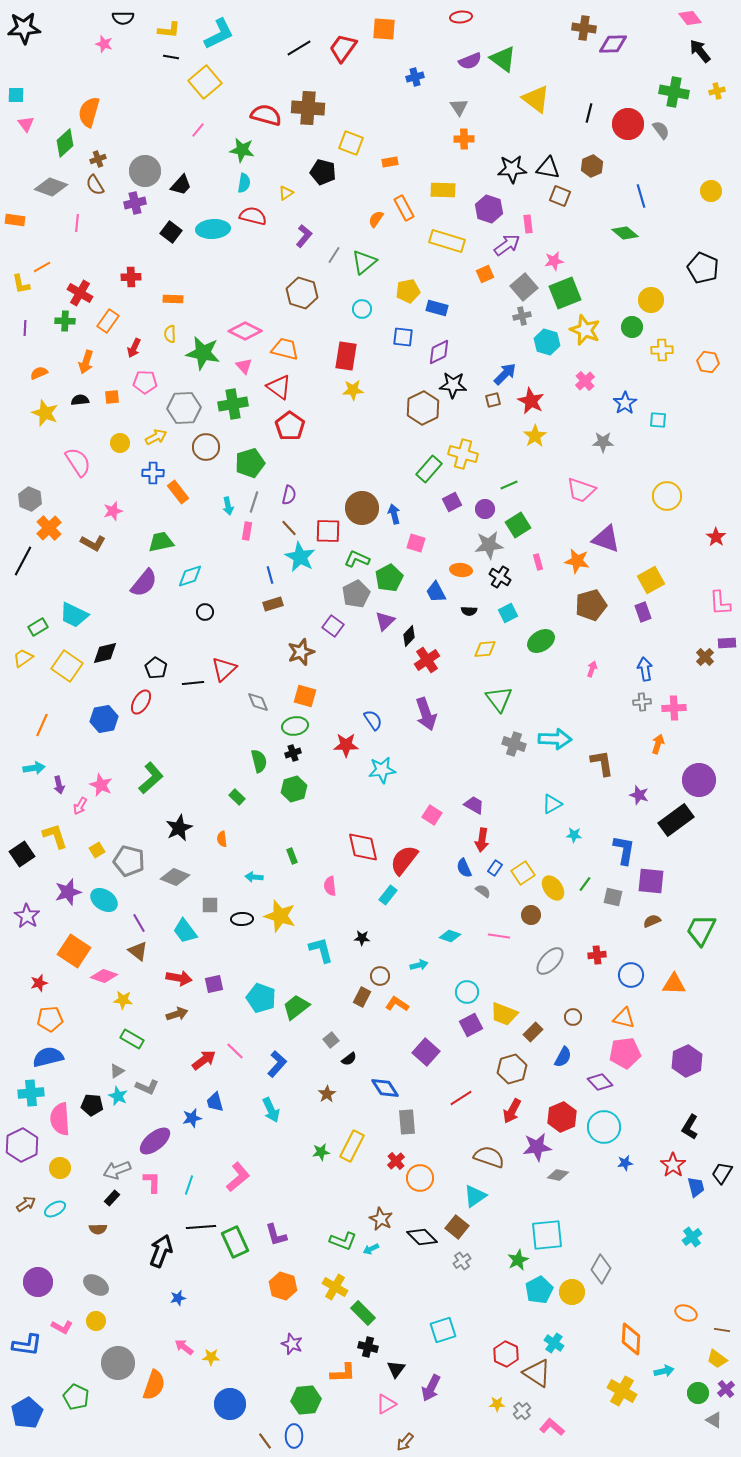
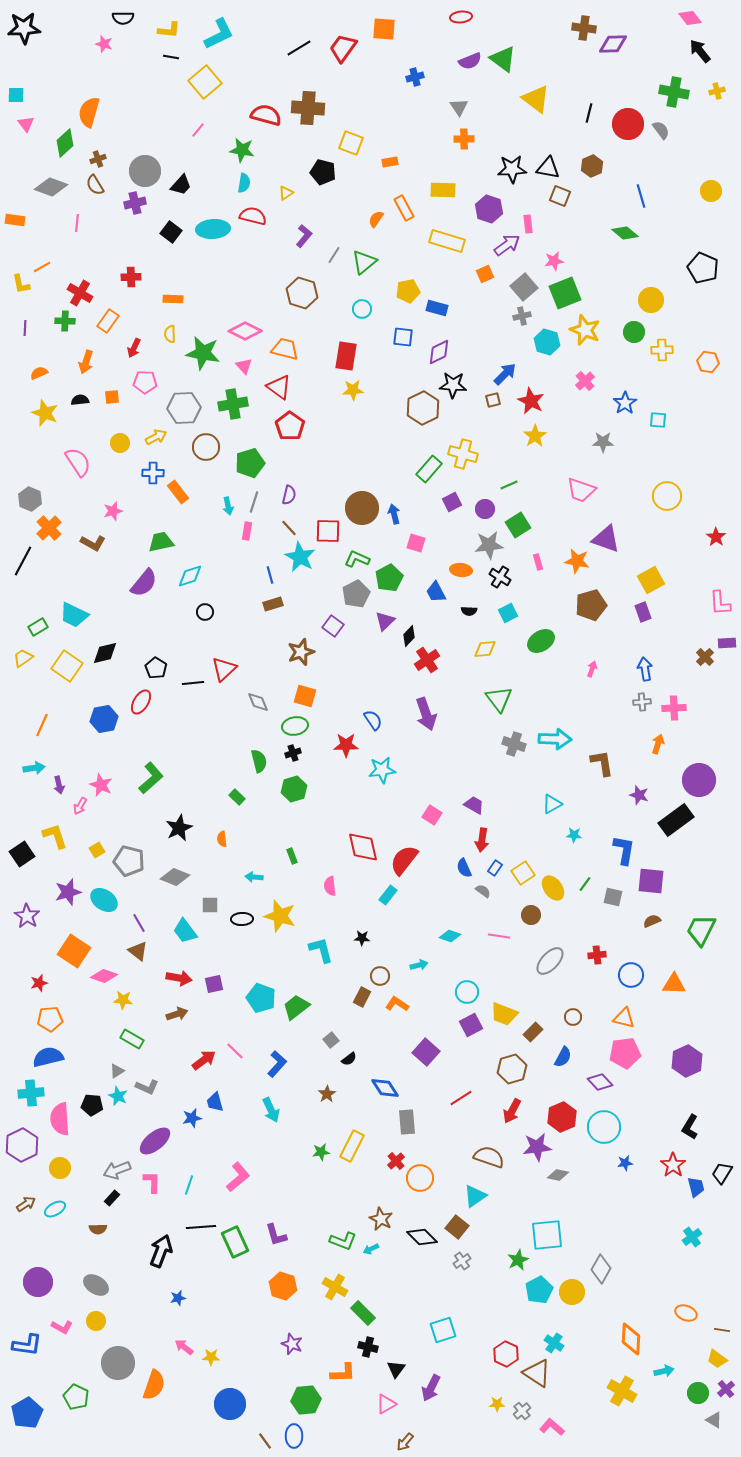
green circle at (632, 327): moved 2 px right, 5 px down
